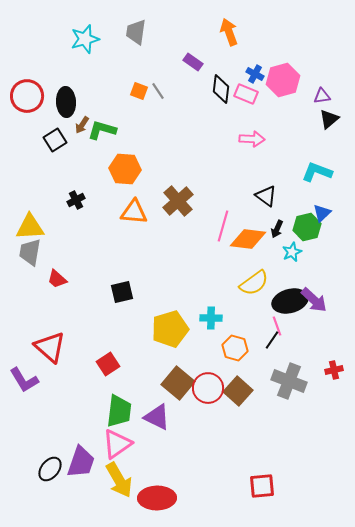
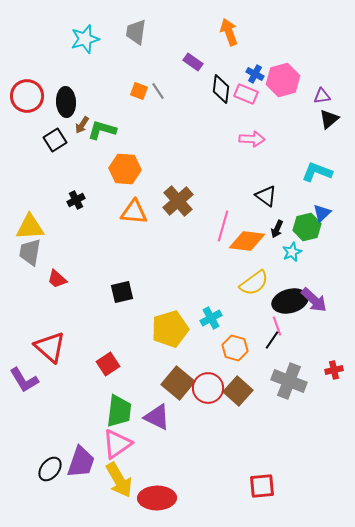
orange diamond at (248, 239): moved 1 px left, 2 px down
cyan cross at (211, 318): rotated 30 degrees counterclockwise
